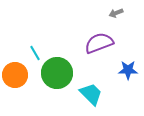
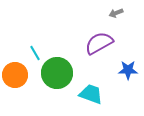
purple semicircle: rotated 8 degrees counterclockwise
cyan trapezoid: rotated 25 degrees counterclockwise
